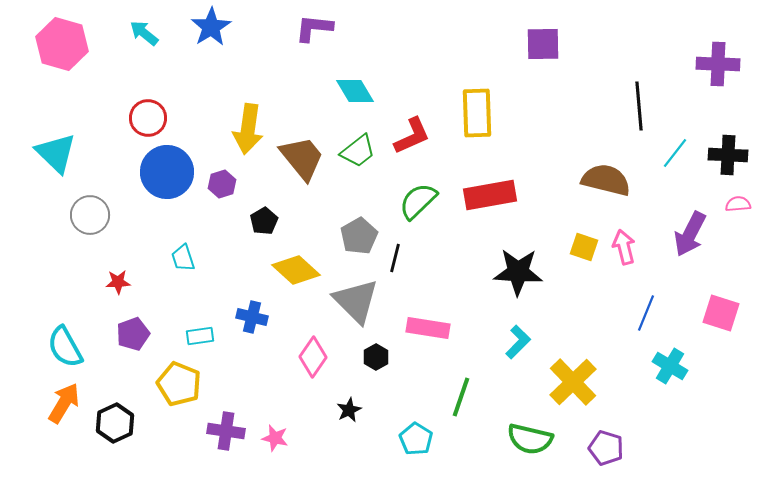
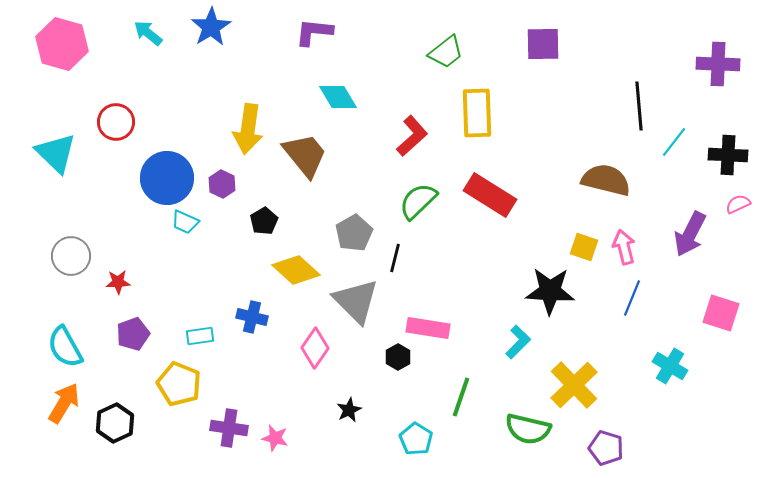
purple L-shape at (314, 28): moved 4 px down
cyan arrow at (144, 33): moved 4 px right
cyan diamond at (355, 91): moved 17 px left, 6 px down
red circle at (148, 118): moved 32 px left, 4 px down
red L-shape at (412, 136): rotated 18 degrees counterclockwise
green trapezoid at (358, 151): moved 88 px right, 99 px up
cyan line at (675, 153): moved 1 px left, 11 px up
brown trapezoid at (302, 158): moved 3 px right, 3 px up
blue circle at (167, 172): moved 6 px down
purple hexagon at (222, 184): rotated 16 degrees counterclockwise
red rectangle at (490, 195): rotated 42 degrees clockwise
pink semicircle at (738, 204): rotated 20 degrees counterclockwise
gray circle at (90, 215): moved 19 px left, 41 px down
gray pentagon at (359, 236): moved 5 px left, 3 px up
cyan trapezoid at (183, 258): moved 2 px right, 36 px up; rotated 48 degrees counterclockwise
black star at (518, 272): moved 32 px right, 19 px down
blue line at (646, 313): moved 14 px left, 15 px up
pink diamond at (313, 357): moved 2 px right, 9 px up
black hexagon at (376, 357): moved 22 px right
yellow cross at (573, 382): moved 1 px right, 3 px down
purple cross at (226, 431): moved 3 px right, 3 px up
green semicircle at (530, 439): moved 2 px left, 10 px up
